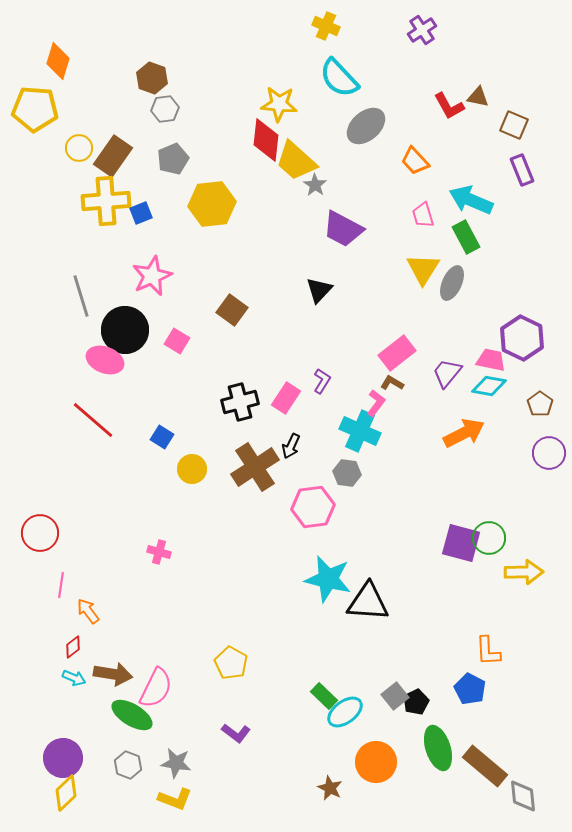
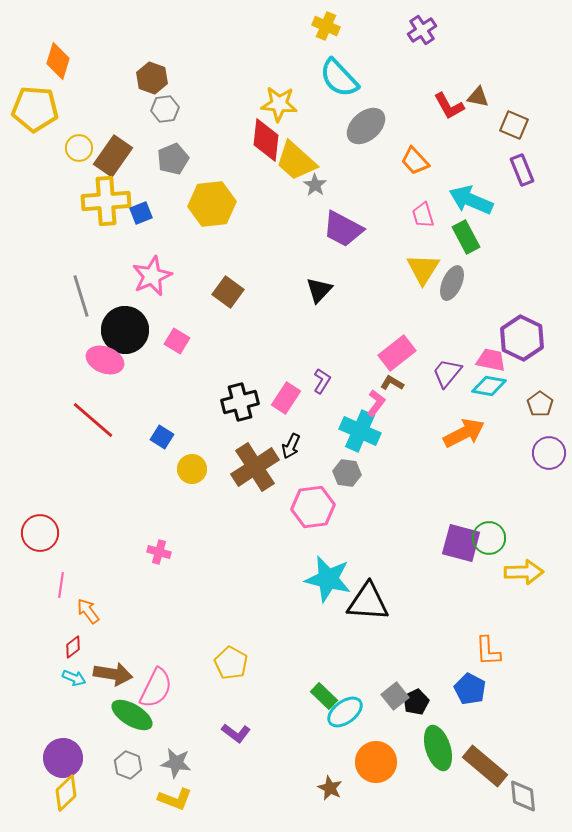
brown square at (232, 310): moved 4 px left, 18 px up
